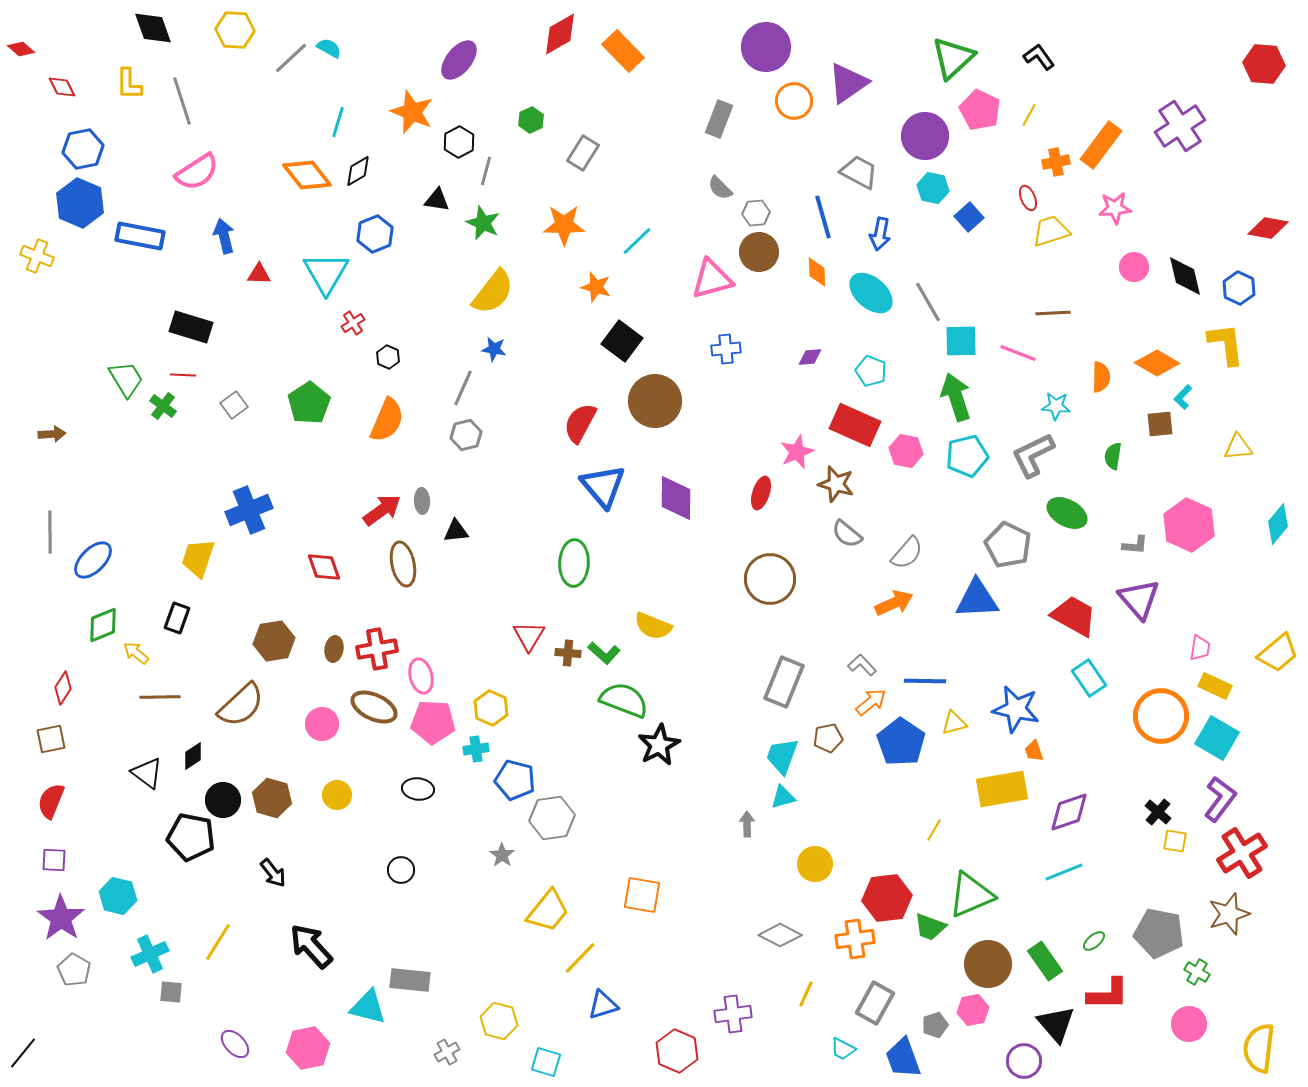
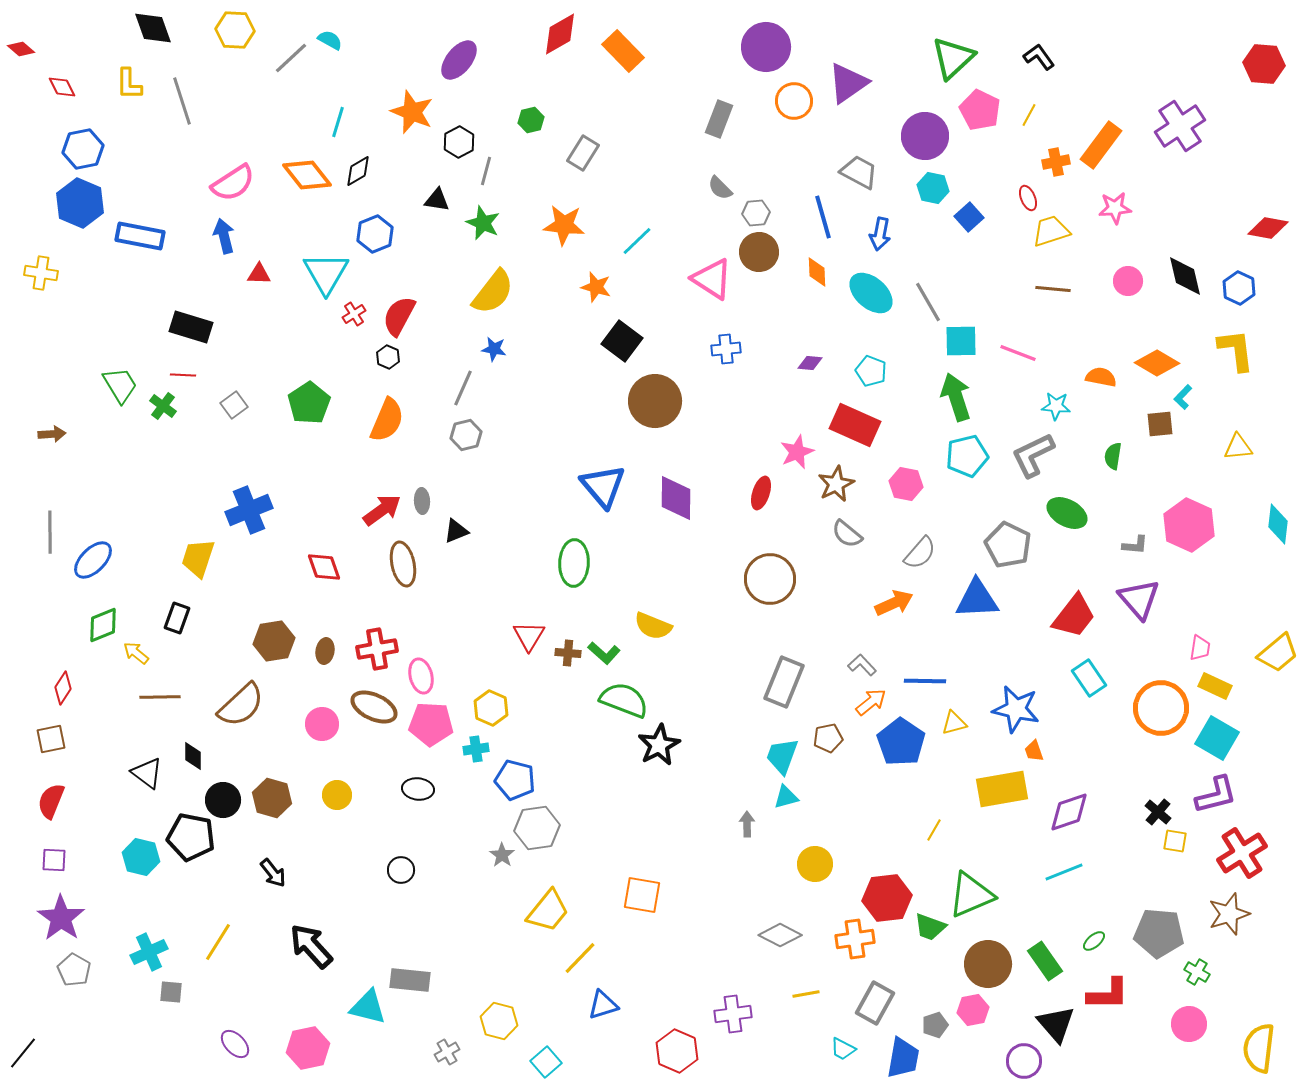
cyan semicircle at (329, 48): moved 1 px right, 8 px up
green hexagon at (531, 120): rotated 10 degrees clockwise
pink semicircle at (197, 172): moved 36 px right, 11 px down
orange star at (564, 225): rotated 6 degrees clockwise
yellow cross at (37, 256): moved 4 px right, 17 px down; rotated 12 degrees counterclockwise
pink circle at (1134, 267): moved 6 px left, 14 px down
pink triangle at (712, 279): rotated 48 degrees clockwise
brown line at (1053, 313): moved 24 px up; rotated 8 degrees clockwise
red cross at (353, 323): moved 1 px right, 9 px up
yellow L-shape at (1226, 344): moved 10 px right, 6 px down
purple diamond at (810, 357): moved 6 px down; rotated 10 degrees clockwise
orange semicircle at (1101, 377): rotated 80 degrees counterclockwise
green trapezoid at (126, 379): moved 6 px left, 6 px down
red semicircle at (580, 423): moved 181 px left, 107 px up
pink hexagon at (906, 451): moved 33 px down
brown star at (836, 484): rotated 30 degrees clockwise
cyan diamond at (1278, 524): rotated 33 degrees counterclockwise
black triangle at (456, 531): rotated 16 degrees counterclockwise
gray semicircle at (907, 553): moved 13 px right
red trapezoid at (1074, 616): rotated 99 degrees clockwise
brown ellipse at (334, 649): moved 9 px left, 2 px down
orange circle at (1161, 716): moved 8 px up
pink pentagon at (433, 722): moved 2 px left, 2 px down
black diamond at (193, 756): rotated 56 degrees counterclockwise
cyan triangle at (783, 797): moved 3 px right
purple L-shape at (1220, 799): moved 4 px left, 4 px up; rotated 39 degrees clockwise
gray hexagon at (552, 818): moved 15 px left, 10 px down
cyan hexagon at (118, 896): moved 23 px right, 39 px up
gray pentagon at (1159, 933): rotated 6 degrees counterclockwise
cyan cross at (150, 954): moved 1 px left, 2 px up
yellow line at (806, 994): rotated 56 degrees clockwise
blue trapezoid at (903, 1058): rotated 150 degrees counterclockwise
cyan square at (546, 1062): rotated 32 degrees clockwise
